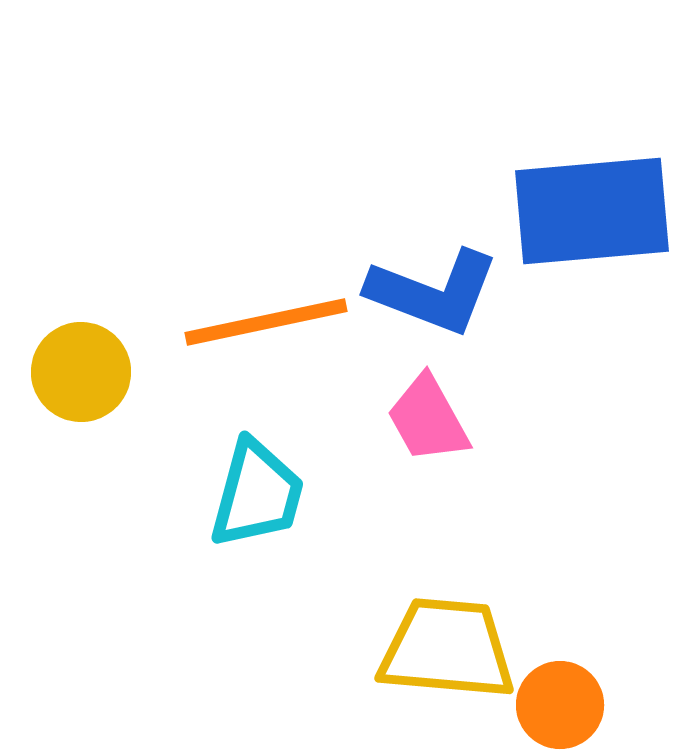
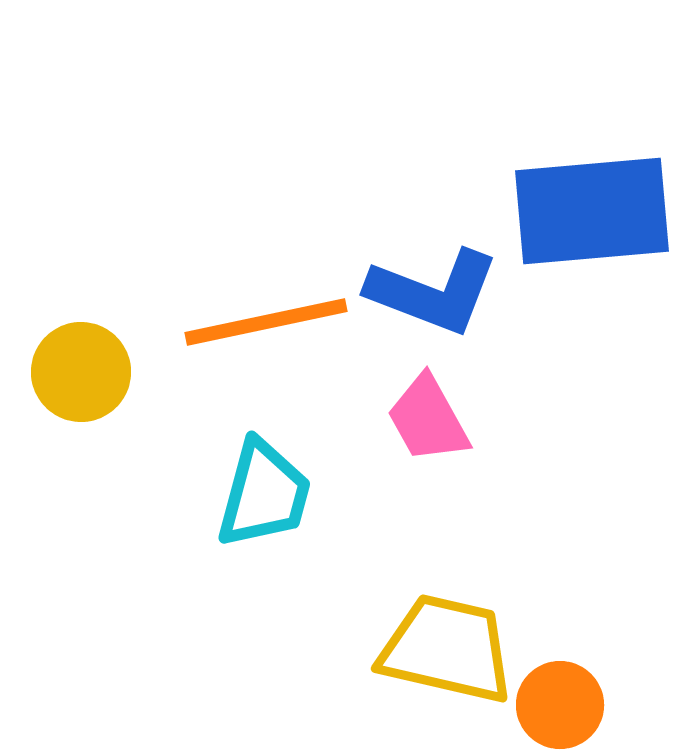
cyan trapezoid: moved 7 px right
yellow trapezoid: rotated 8 degrees clockwise
